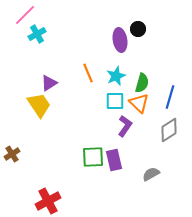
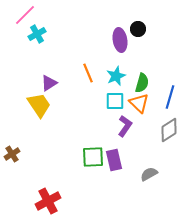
gray semicircle: moved 2 px left
